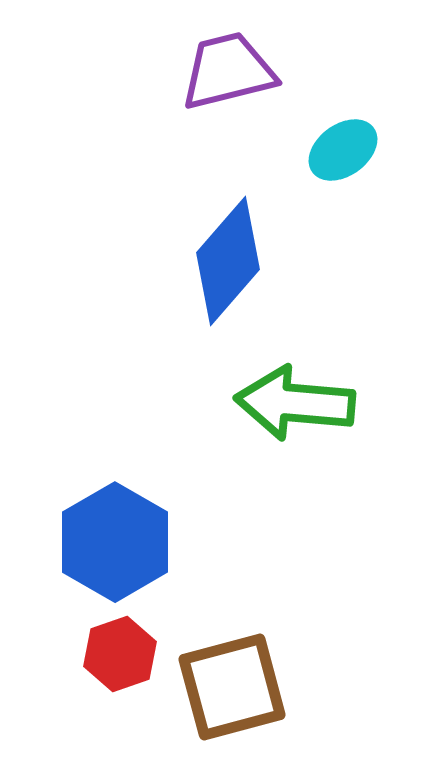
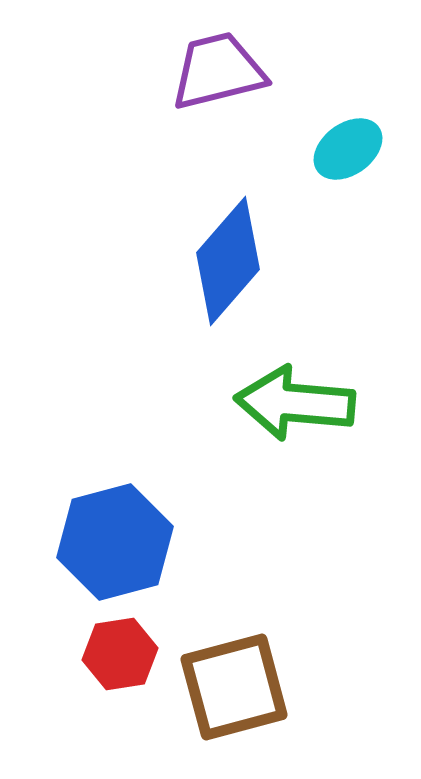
purple trapezoid: moved 10 px left
cyan ellipse: moved 5 px right, 1 px up
blue hexagon: rotated 15 degrees clockwise
red hexagon: rotated 10 degrees clockwise
brown square: moved 2 px right
